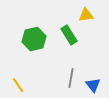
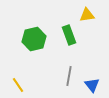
yellow triangle: moved 1 px right
green rectangle: rotated 12 degrees clockwise
gray line: moved 2 px left, 2 px up
blue triangle: moved 1 px left
